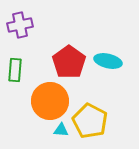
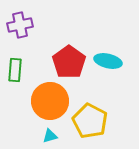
cyan triangle: moved 11 px left, 6 px down; rotated 21 degrees counterclockwise
